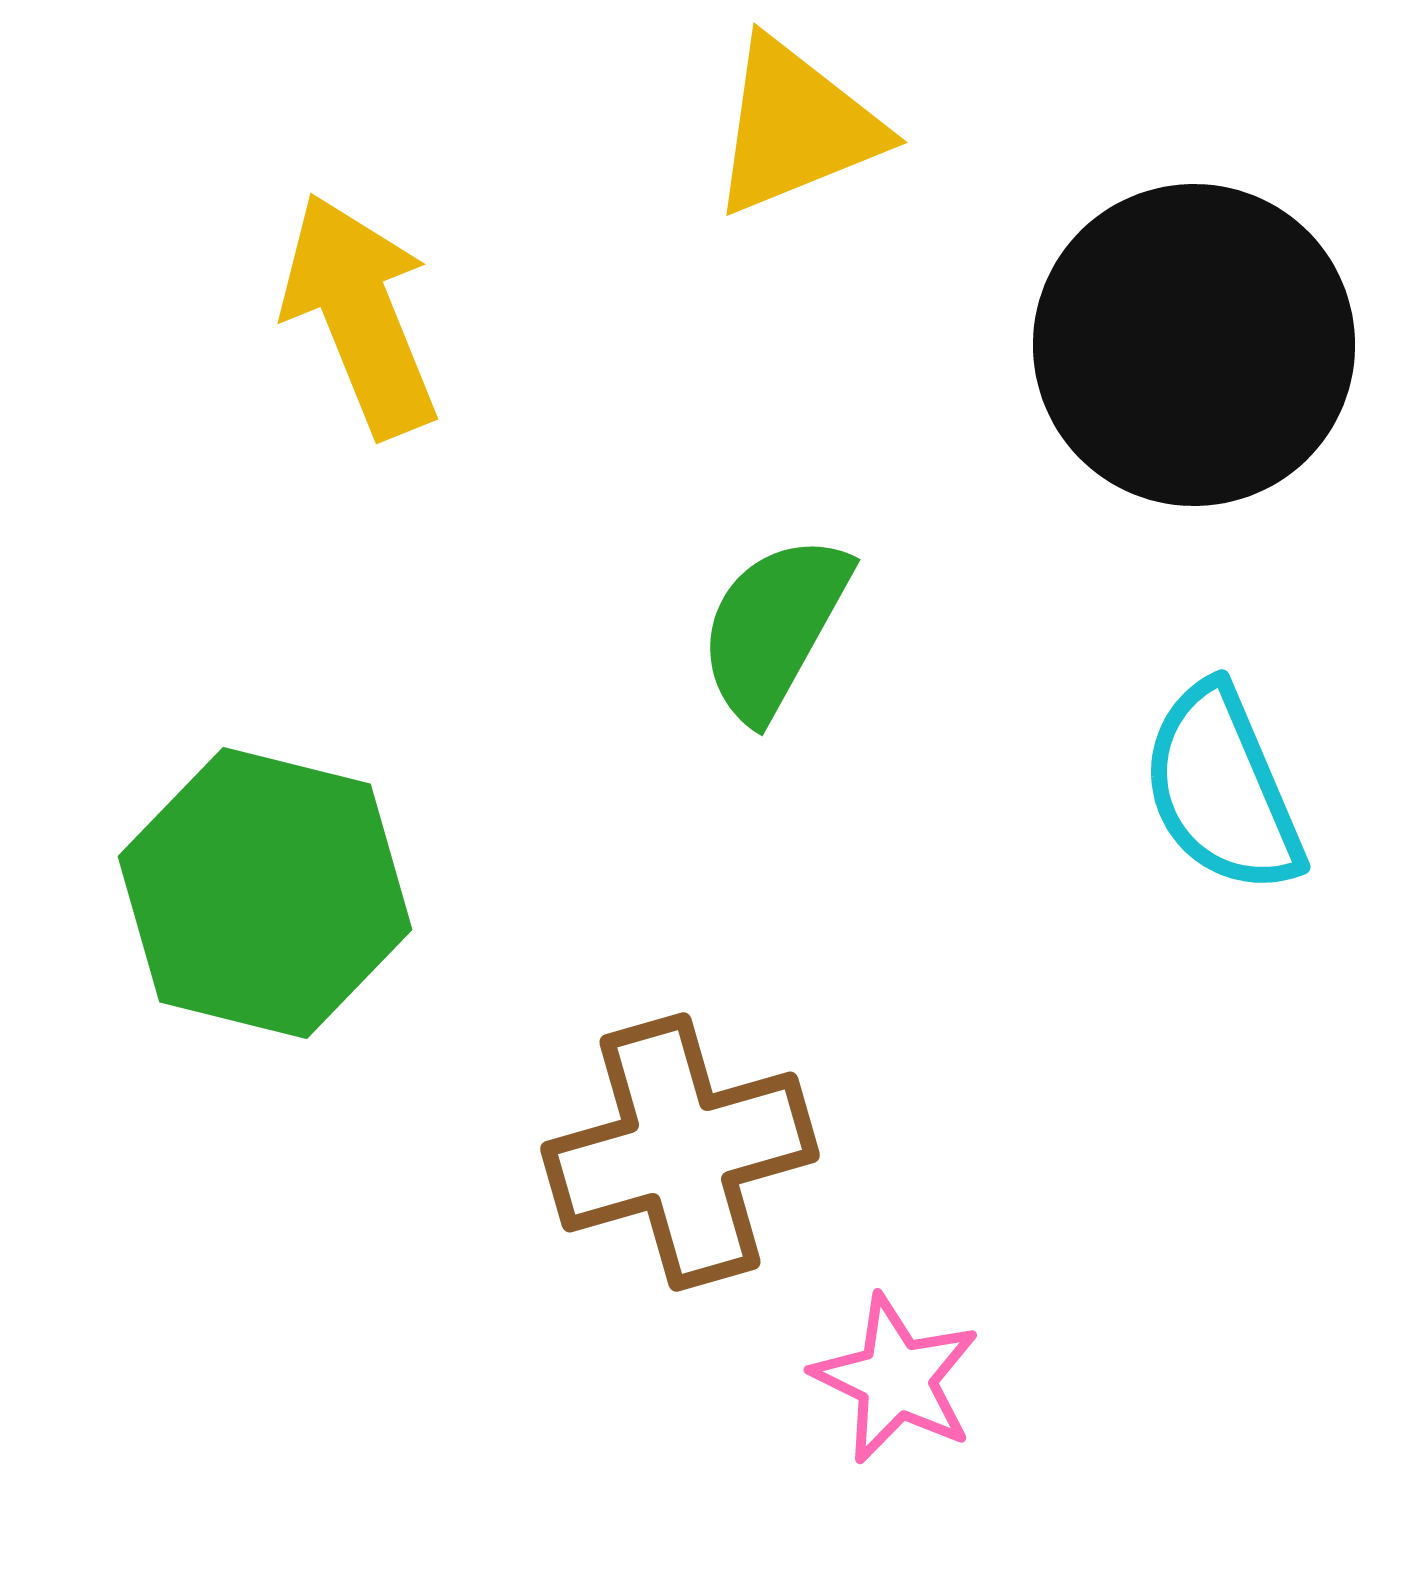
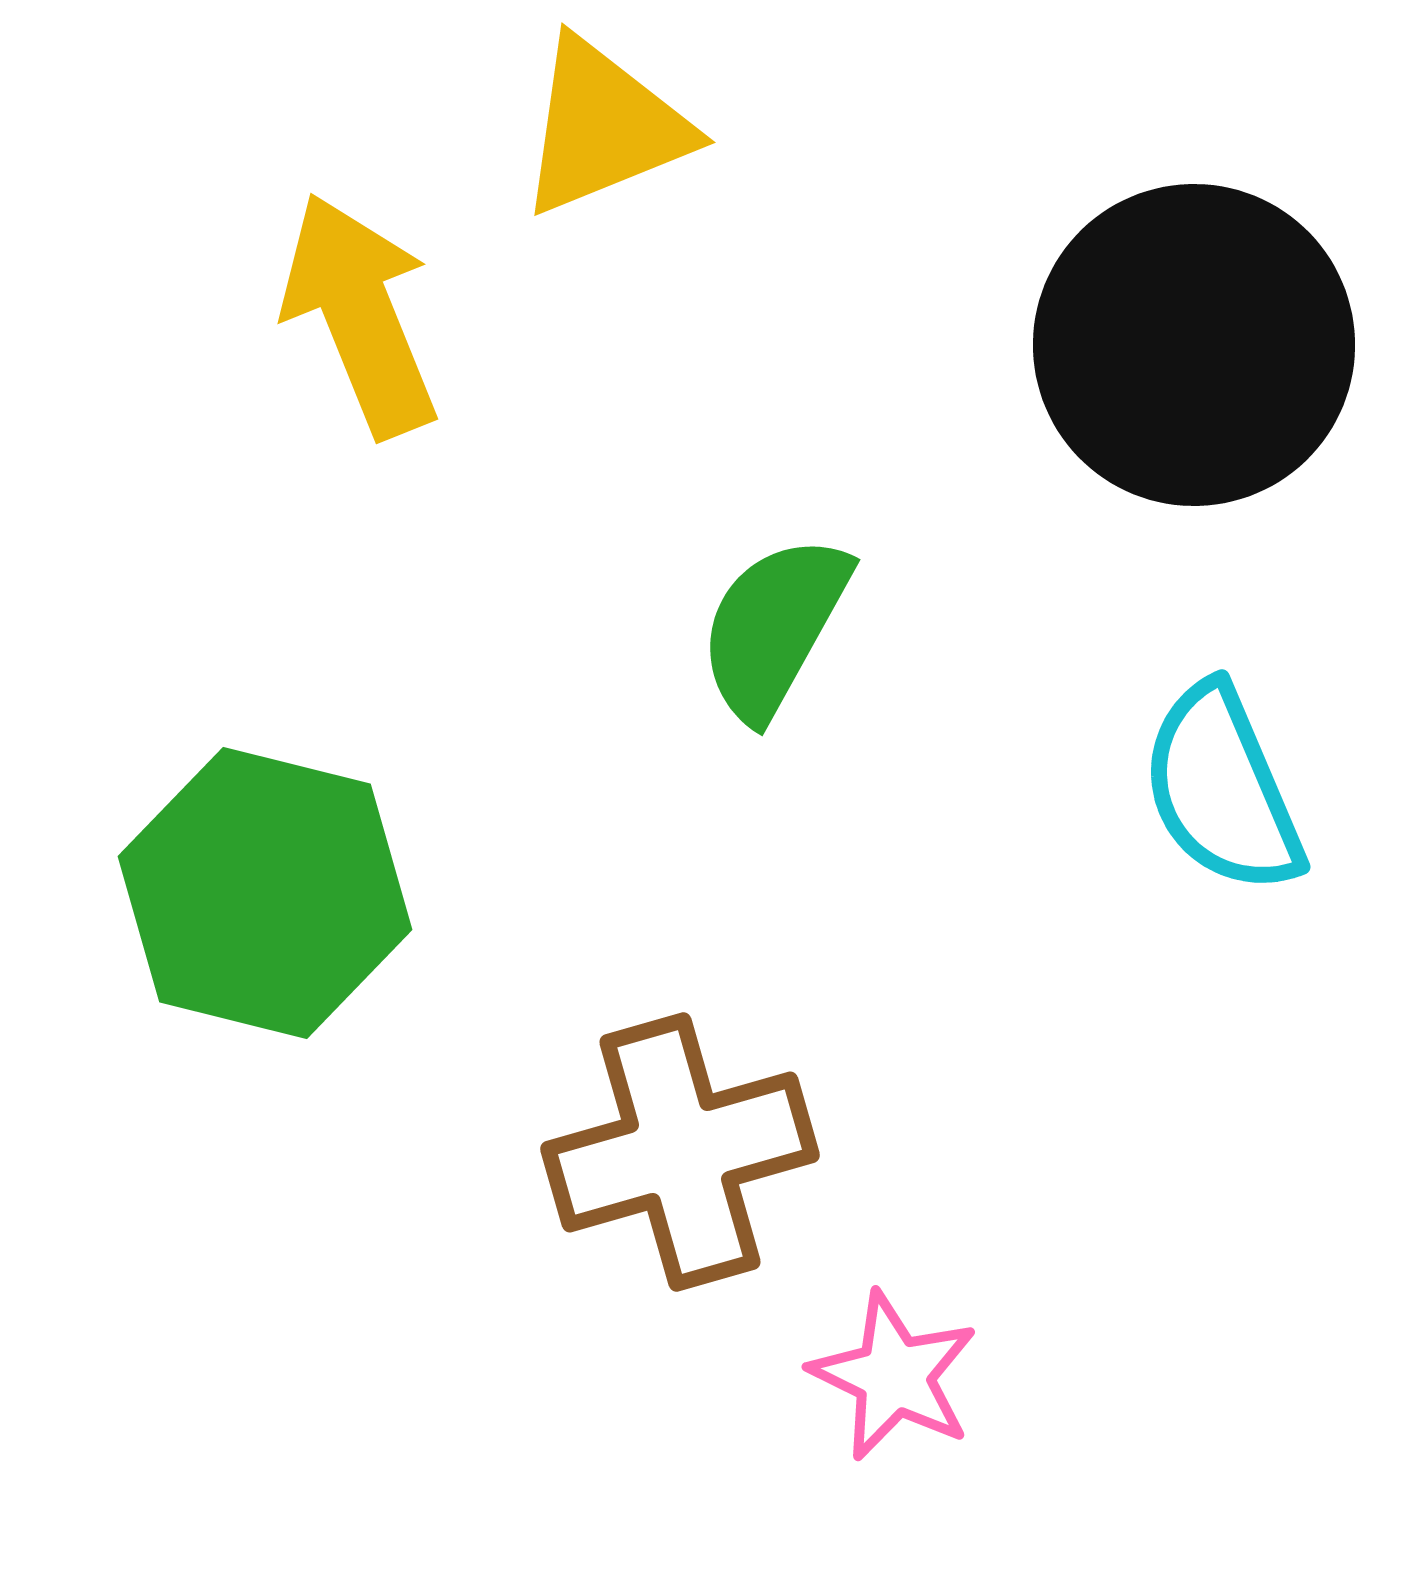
yellow triangle: moved 192 px left
pink star: moved 2 px left, 3 px up
